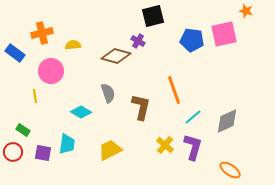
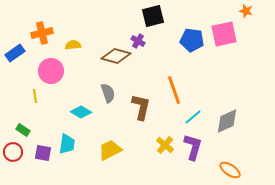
blue rectangle: rotated 72 degrees counterclockwise
